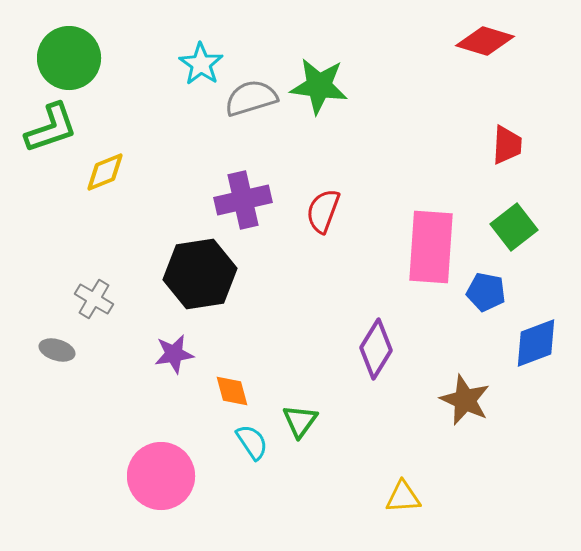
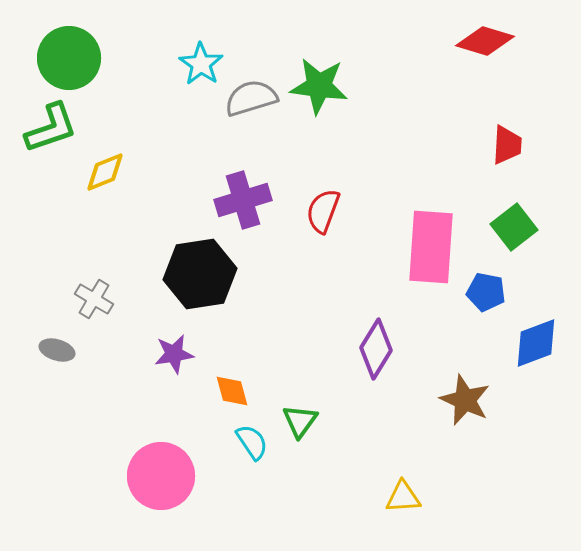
purple cross: rotated 4 degrees counterclockwise
